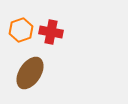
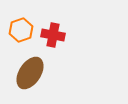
red cross: moved 2 px right, 3 px down
